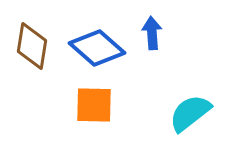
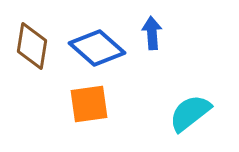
orange square: moved 5 px left, 1 px up; rotated 9 degrees counterclockwise
